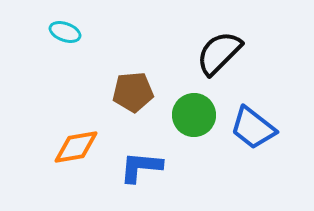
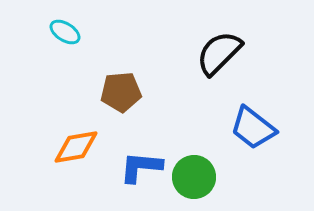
cyan ellipse: rotated 12 degrees clockwise
brown pentagon: moved 12 px left
green circle: moved 62 px down
